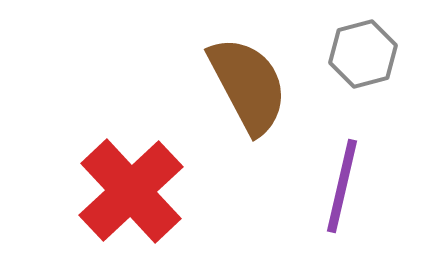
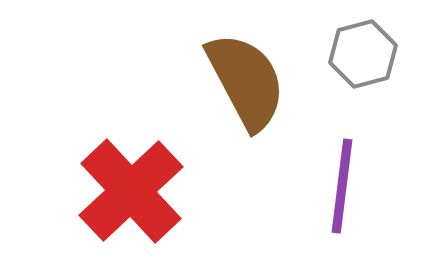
brown semicircle: moved 2 px left, 4 px up
purple line: rotated 6 degrees counterclockwise
